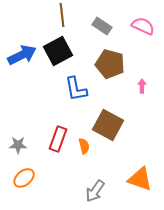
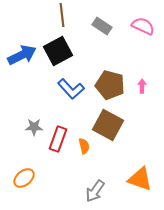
brown pentagon: moved 21 px down
blue L-shape: moved 5 px left; rotated 32 degrees counterclockwise
gray star: moved 16 px right, 18 px up
